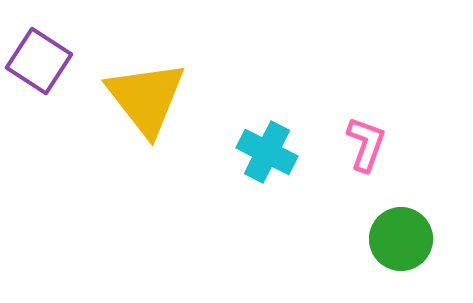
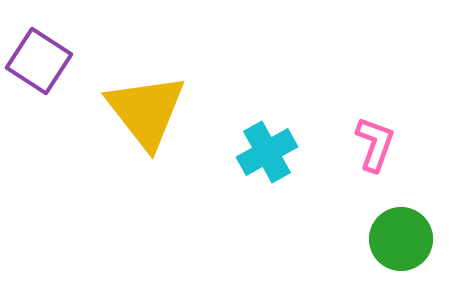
yellow triangle: moved 13 px down
pink L-shape: moved 9 px right
cyan cross: rotated 34 degrees clockwise
